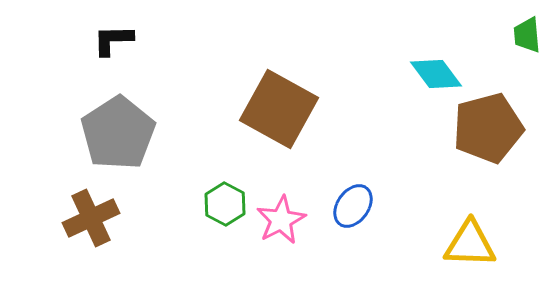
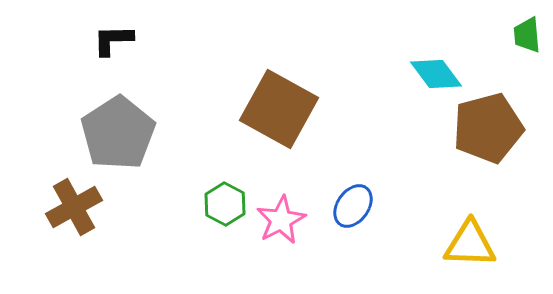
brown cross: moved 17 px left, 11 px up; rotated 4 degrees counterclockwise
